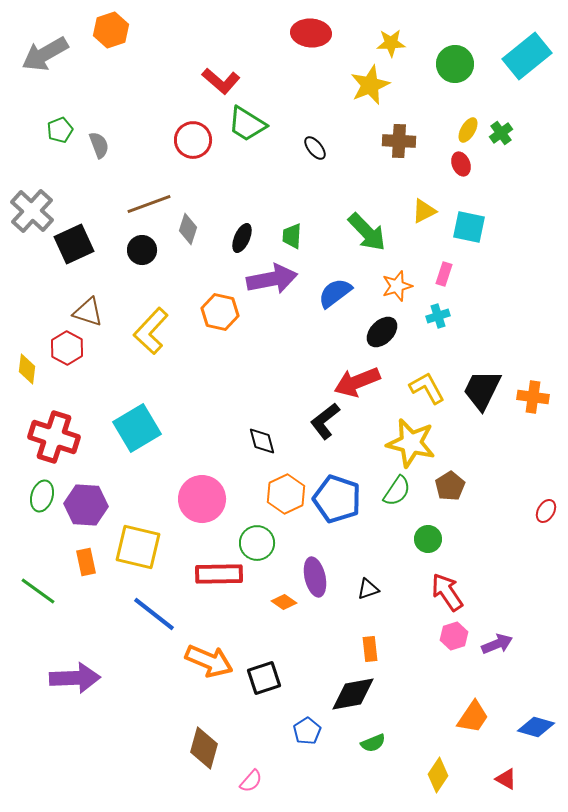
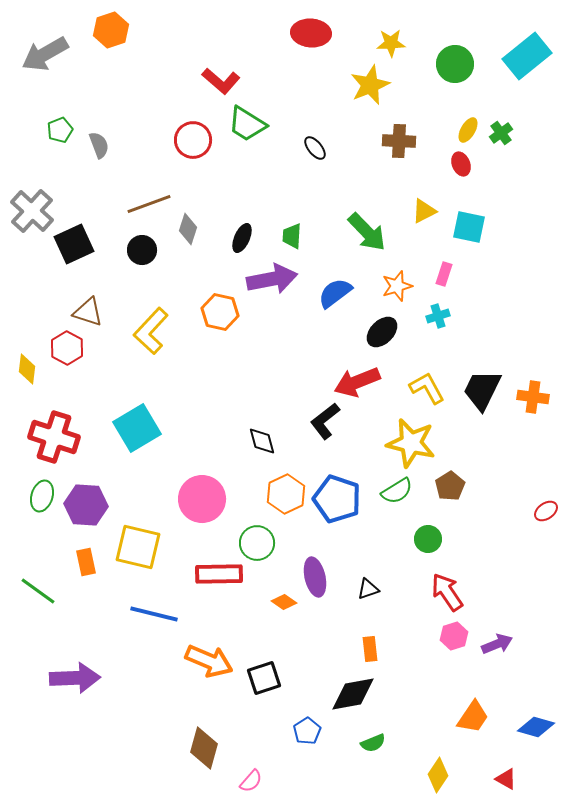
green semicircle at (397, 491): rotated 24 degrees clockwise
red ellipse at (546, 511): rotated 25 degrees clockwise
blue line at (154, 614): rotated 24 degrees counterclockwise
